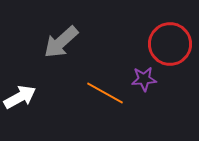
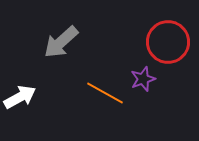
red circle: moved 2 px left, 2 px up
purple star: moved 1 px left; rotated 15 degrees counterclockwise
